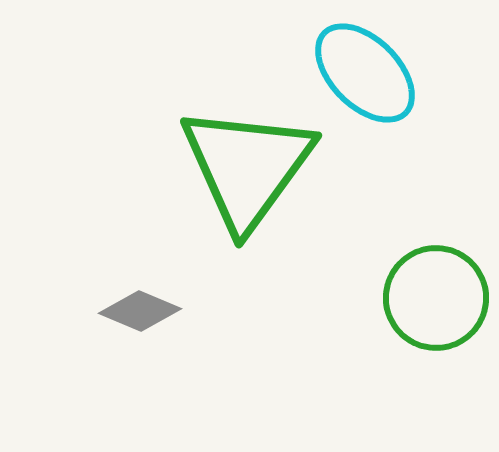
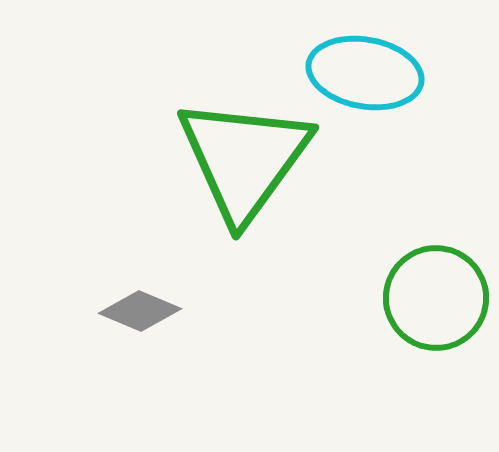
cyan ellipse: rotated 35 degrees counterclockwise
green triangle: moved 3 px left, 8 px up
